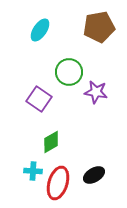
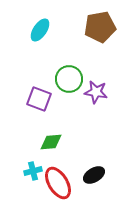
brown pentagon: moved 1 px right
green circle: moved 7 px down
purple square: rotated 15 degrees counterclockwise
green diamond: rotated 25 degrees clockwise
cyan cross: rotated 18 degrees counterclockwise
red ellipse: rotated 48 degrees counterclockwise
